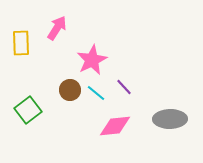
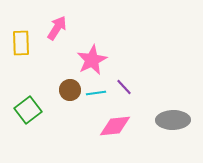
cyan line: rotated 48 degrees counterclockwise
gray ellipse: moved 3 px right, 1 px down
